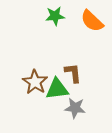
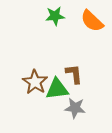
brown L-shape: moved 1 px right, 1 px down
